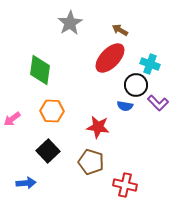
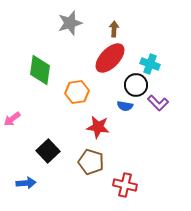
gray star: rotated 15 degrees clockwise
brown arrow: moved 6 px left, 1 px up; rotated 63 degrees clockwise
orange hexagon: moved 25 px right, 19 px up; rotated 10 degrees counterclockwise
